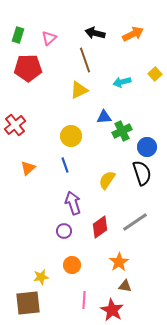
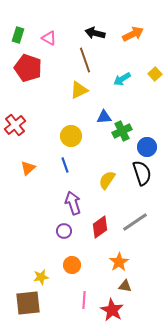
pink triangle: rotated 49 degrees counterclockwise
red pentagon: rotated 20 degrees clockwise
cyan arrow: moved 3 px up; rotated 18 degrees counterclockwise
